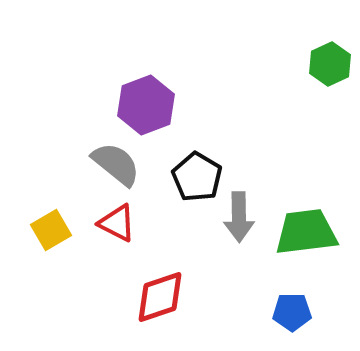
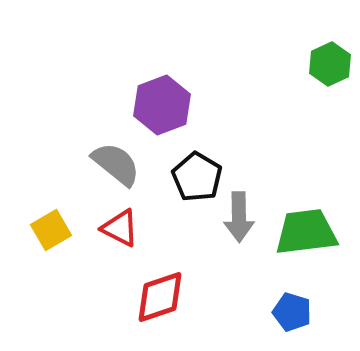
purple hexagon: moved 16 px right
red triangle: moved 3 px right, 5 px down
blue pentagon: rotated 18 degrees clockwise
